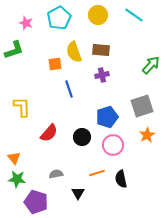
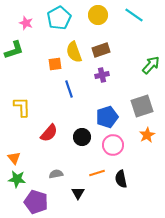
brown rectangle: rotated 24 degrees counterclockwise
